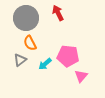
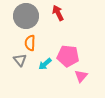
gray circle: moved 2 px up
orange semicircle: rotated 28 degrees clockwise
gray triangle: rotated 32 degrees counterclockwise
